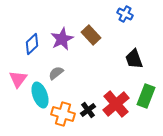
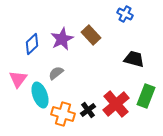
black trapezoid: rotated 125 degrees clockwise
